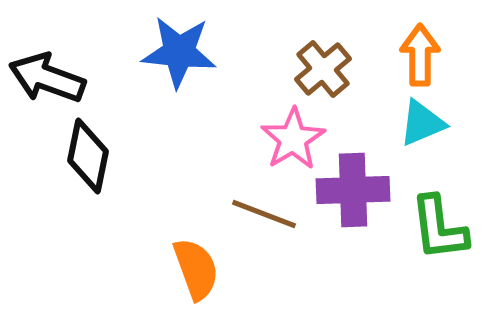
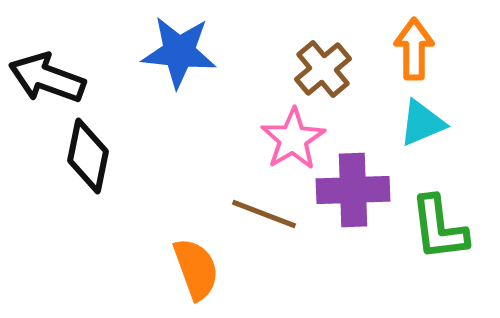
orange arrow: moved 6 px left, 6 px up
